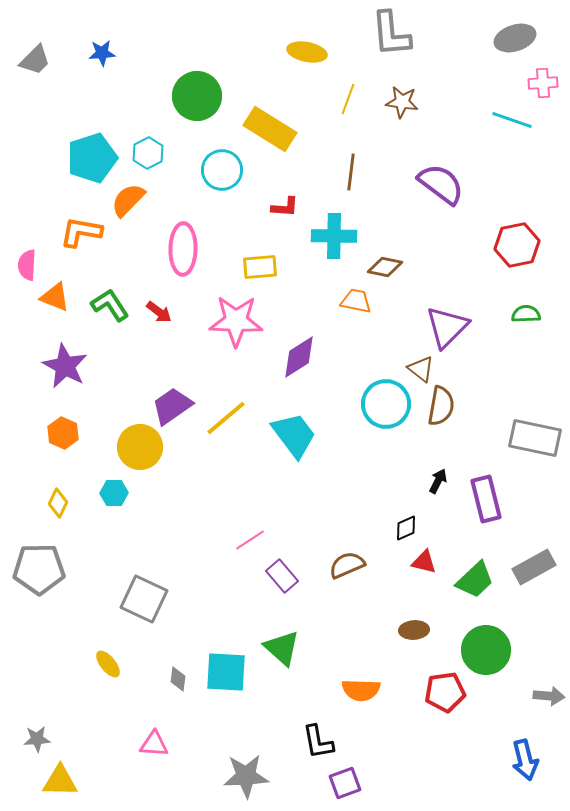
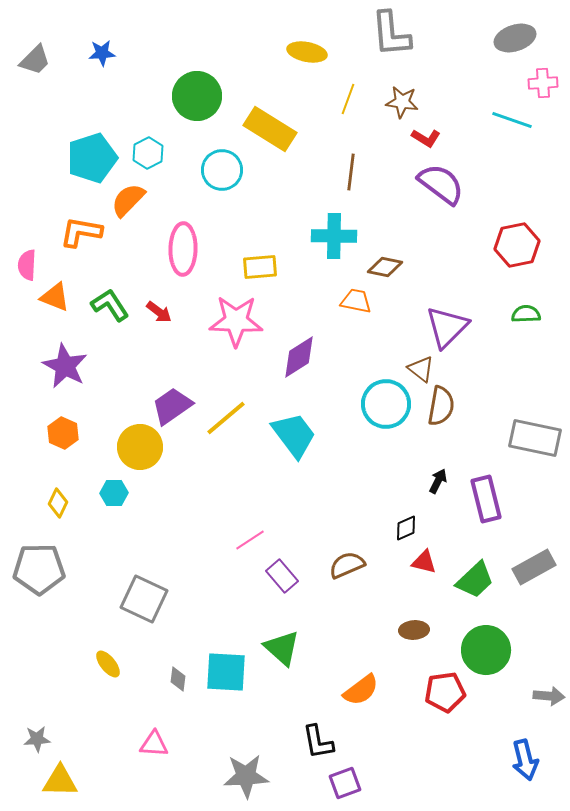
red L-shape at (285, 207): moved 141 px right, 69 px up; rotated 28 degrees clockwise
orange semicircle at (361, 690): rotated 39 degrees counterclockwise
